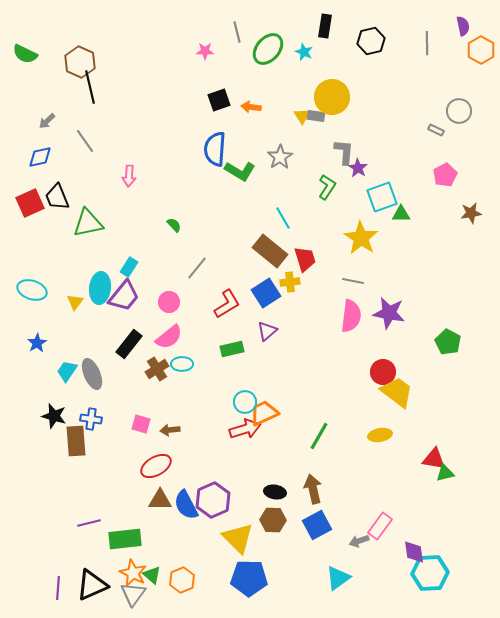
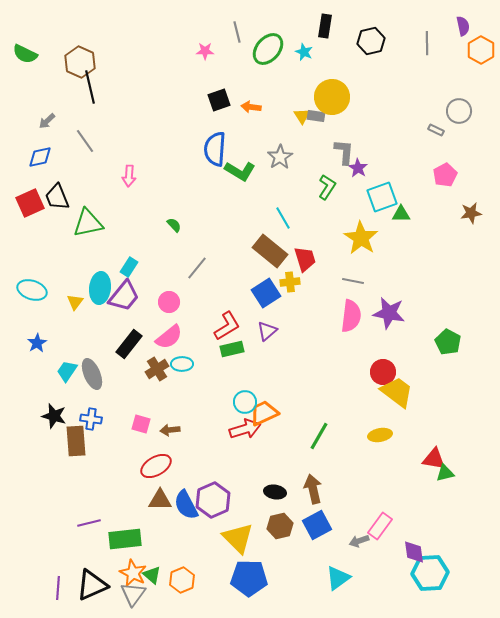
red L-shape at (227, 304): moved 22 px down
brown hexagon at (273, 520): moved 7 px right, 6 px down; rotated 15 degrees counterclockwise
